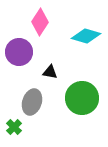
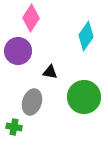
pink diamond: moved 9 px left, 4 px up
cyan diamond: rotated 72 degrees counterclockwise
purple circle: moved 1 px left, 1 px up
green circle: moved 2 px right, 1 px up
green cross: rotated 35 degrees counterclockwise
